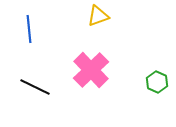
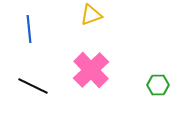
yellow triangle: moved 7 px left, 1 px up
green hexagon: moved 1 px right, 3 px down; rotated 25 degrees counterclockwise
black line: moved 2 px left, 1 px up
